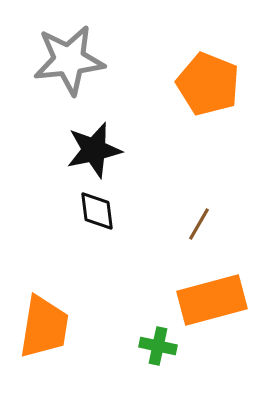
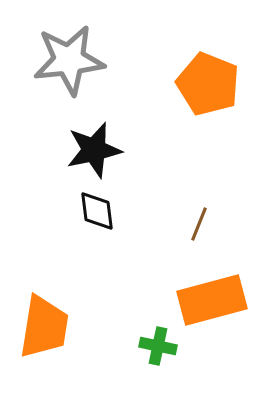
brown line: rotated 8 degrees counterclockwise
